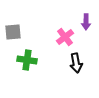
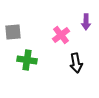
pink cross: moved 4 px left, 2 px up
